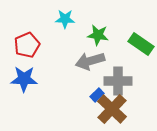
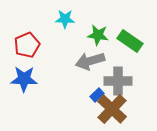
green rectangle: moved 11 px left, 3 px up
